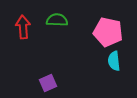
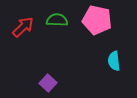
red arrow: rotated 50 degrees clockwise
pink pentagon: moved 11 px left, 12 px up
purple square: rotated 24 degrees counterclockwise
